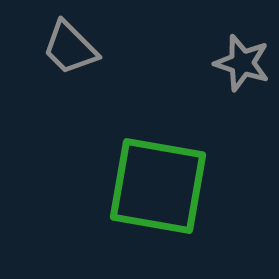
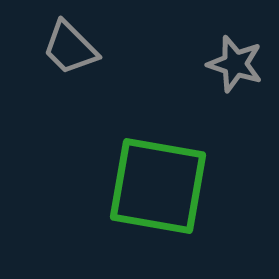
gray star: moved 7 px left, 1 px down
